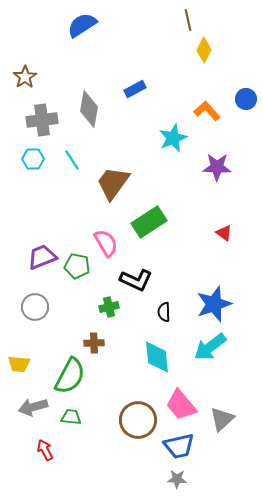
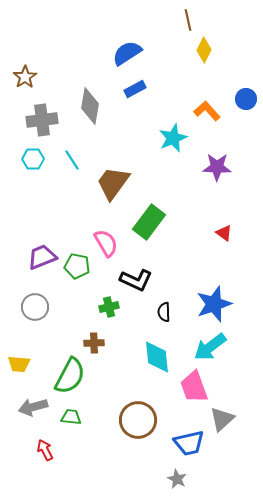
blue semicircle: moved 45 px right, 28 px down
gray diamond: moved 1 px right, 3 px up
green rectangle: rotated 20 degrees counterclockwise
pink trapezoid: moved 13 px right, 18 px up; rotated 20 degrees clockwise
blue trapezoid: moved 10 px right, 3 px up
gray star: rotated 24 degrees clockwise
